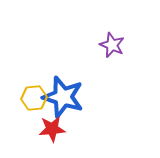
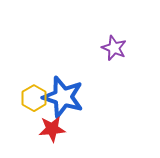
purple star: moved 2 px right, 3 px down
yellow hexagon: rotated 25 degrees counterclockwise
